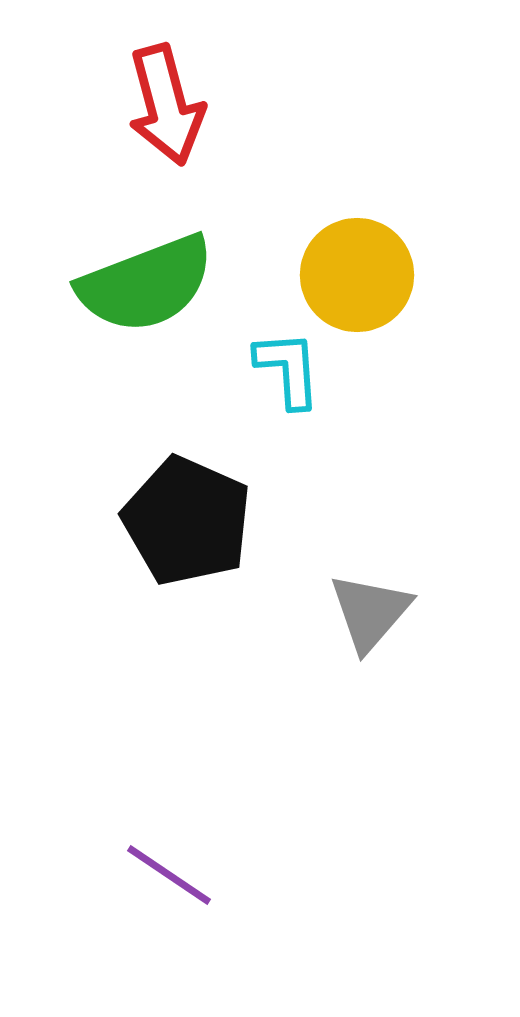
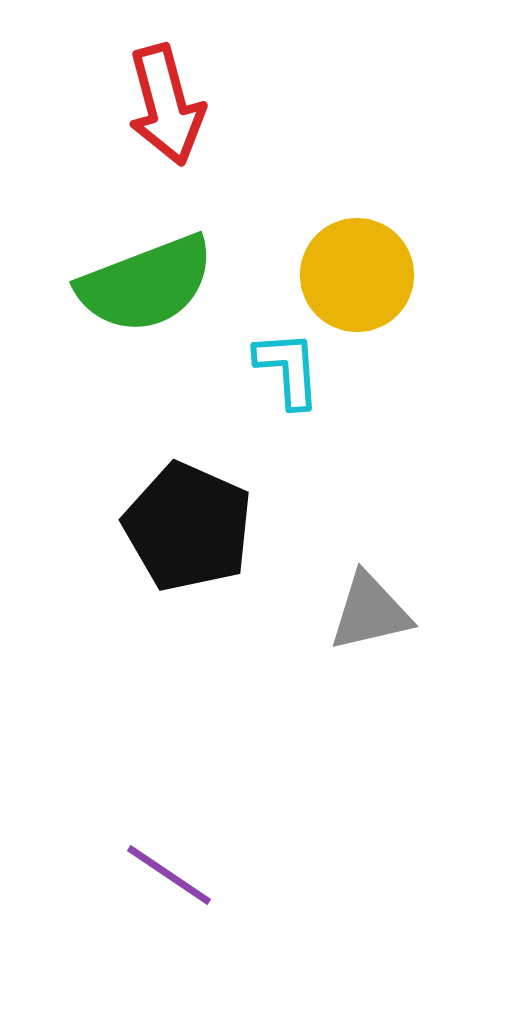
black pentagon: moved 1 px right, 6 px down
gray triangle: rotated 36 degrees clockwise
